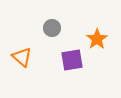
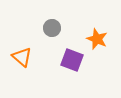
orange star: rotated 15 degrees counterclockwise
purple square: rotated 30 degrees clockwise
